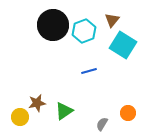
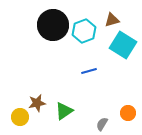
brown triangle: rotated 35 degrees clockwise
